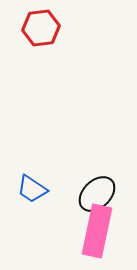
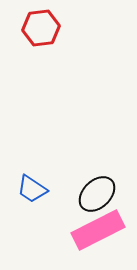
pink rectangle: moved 1 px right, 1 px up; rotated 51 degrees clockwise
